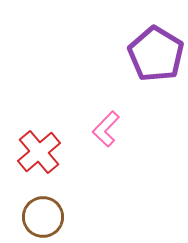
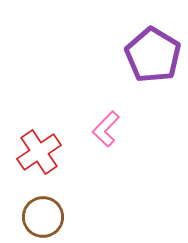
purple pentagon: moved 3 px left, 1 px down
red cross: rotated 6 degrees clockwise
